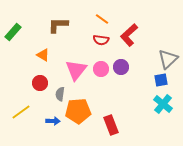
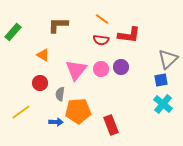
red L-shape: rotated 130 degrees counterclockwise
blue arrow: moved 3 px right, 1 px down
